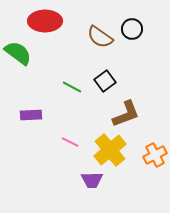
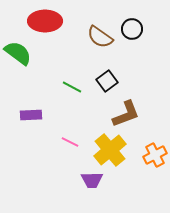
black square: moved 2 px right
